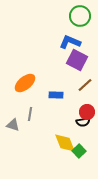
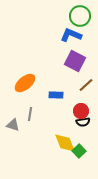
blue L-shape: moved 1 px right, 7 px up
purple square: moved 2 px left, 1 px down
brown line: moved 1 px right
red circle: moved 6 px left, 1 px up
